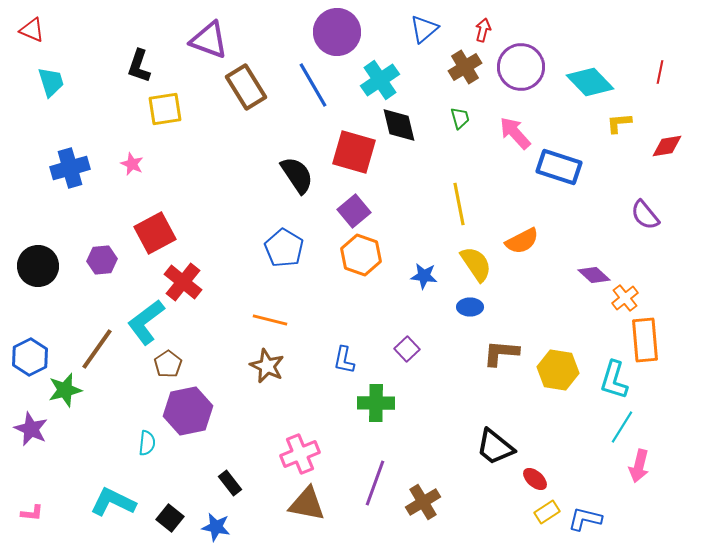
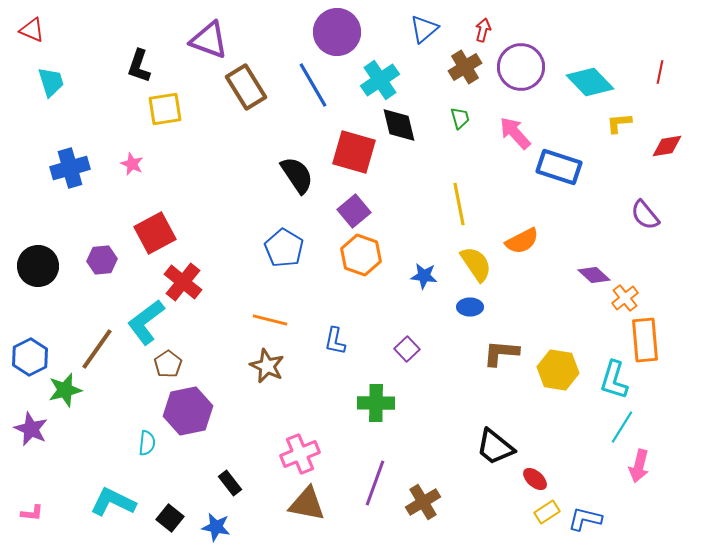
blue L-shape at (344, 360): moved 9 px left, 19 px up
